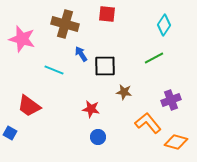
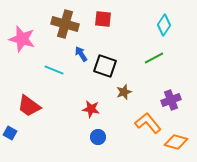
red square: moved 4 px left, 5 px down
black square: rotated 20 degrees clockwise
brown star: rotated 28 degrees counterclockwise
